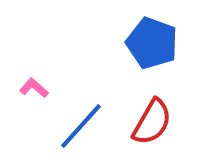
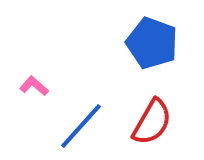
pink L-shape: moved 2 px up
